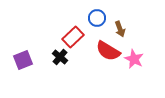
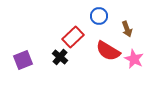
blue circle: moved 2 px right, 2 px up
brown arrow: moved 7 px right
